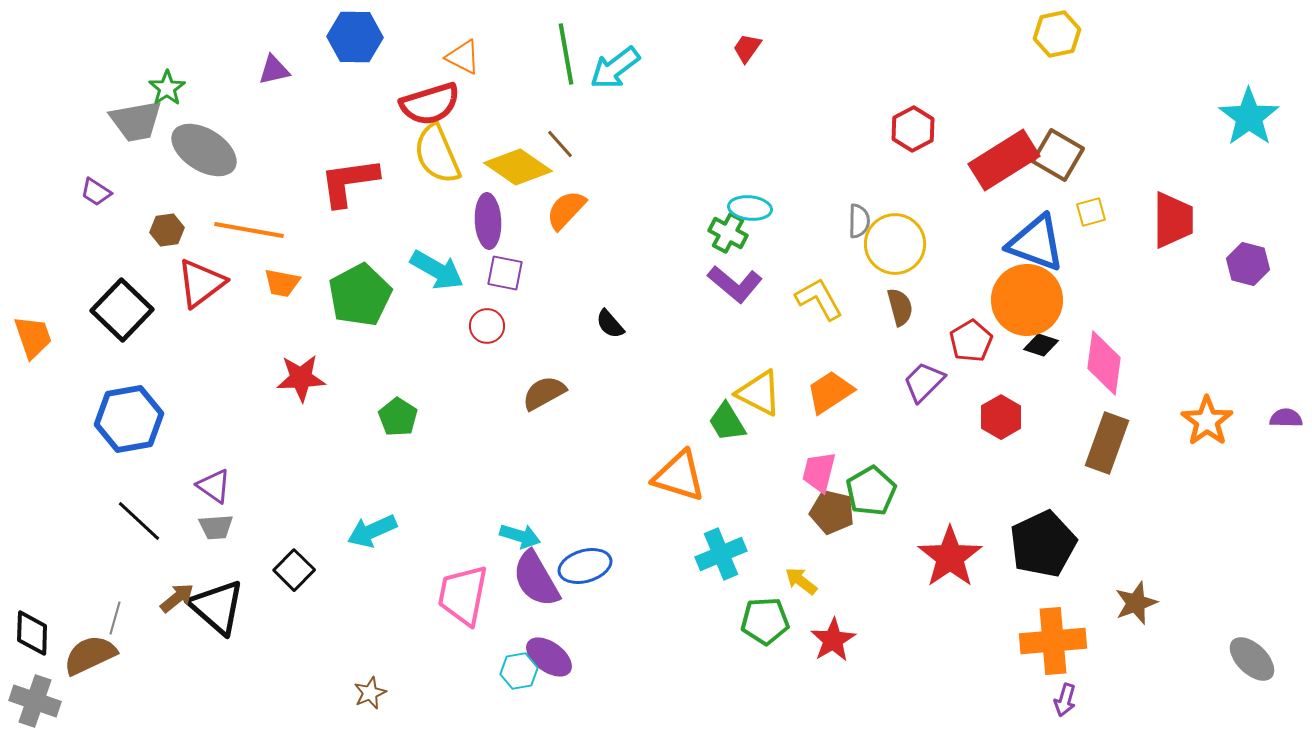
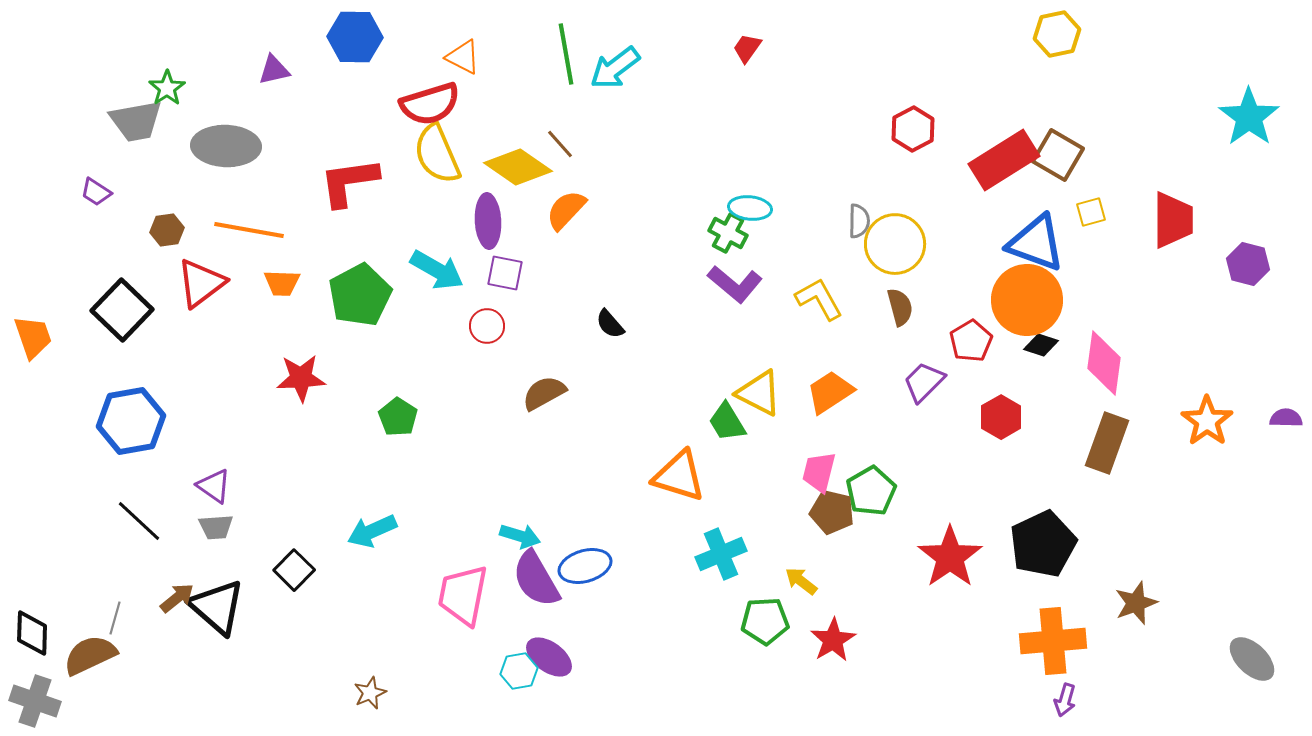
gray ellipse at (204, 150): moved 22 px right, 4 px up; rotated 30 degrees counterclockwise
orange trapezoid at (282, 283): rotated 9 degrees counterclockwise
blue hexagon at (129, 419): moved 2 px right, 2 px down
